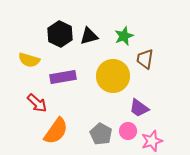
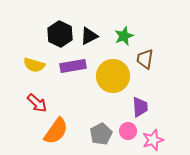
black triangle: rotated 12 degrees counterclockwise
yellow semicircle: moved 5 px right, 5 px down
purple rectangle: moved 10 px right, 11 px up
purple trapezoid: moved 1 px right, 1 px up; rotated 130 degrees counterclockwise
gray pentagon: rotated 15 degrees clockwise
pink star: moved 1 px right, 1 px up
